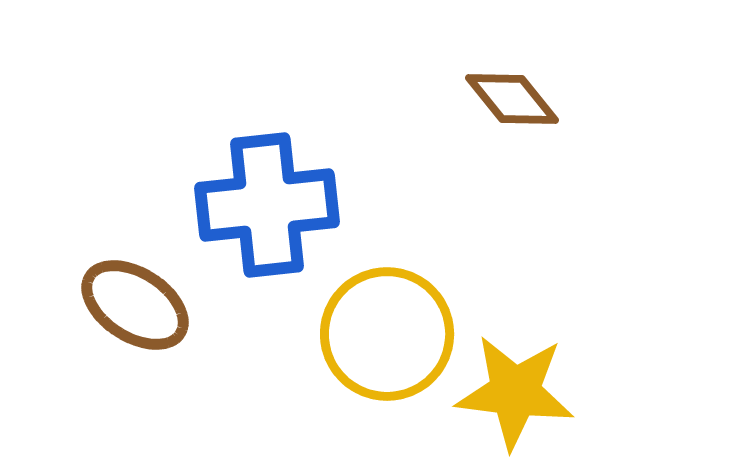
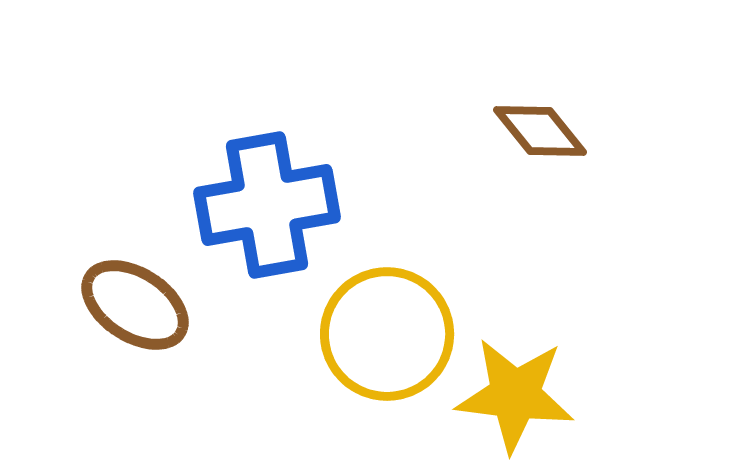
brown diamond: moved 28 px right, 32 px down
blue cross: rotated 4 degrees counterclockwise
yellow star: moved 3 px down
